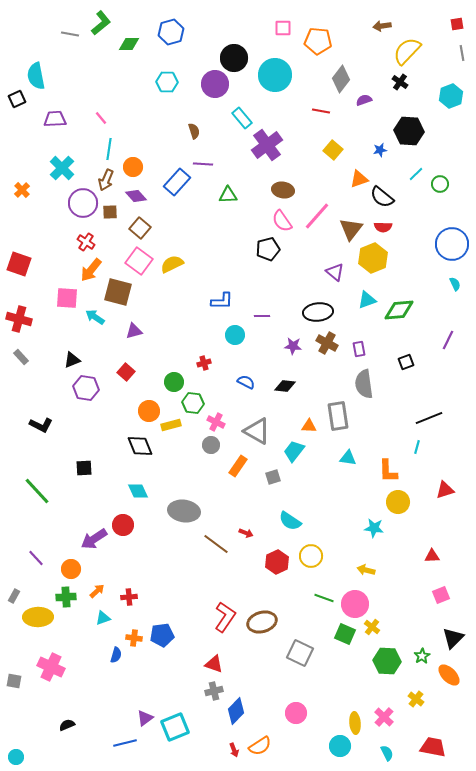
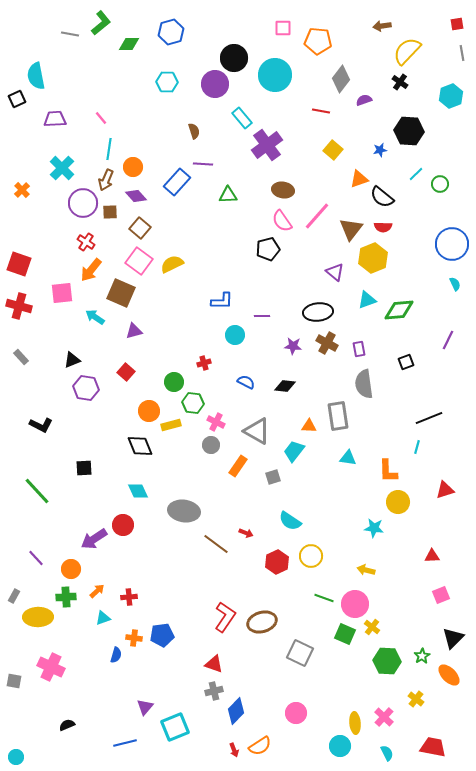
brown square at (118, 292): moved 3 px right, 1 px down; rotated 8 degrees clockwise
pink square at (67, 298): moved 5 px left, 5 px up; rotated 10 degrees counterclockwise
red cross at (19, 319): moved 13 px up
purple triangle at (145, 718): moved 11 px up; rotated 12 degrees counterclockwise
